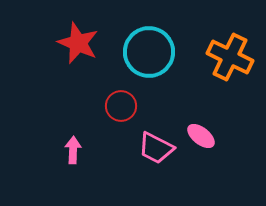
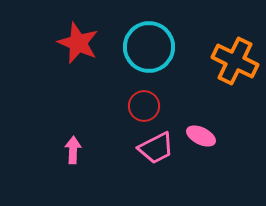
cyan circle: moved 5 px up
orange cross: moved 5 px right, 4 px down
red circle: moved 23 px right
pink ellipse: rotated 12 degrees counterclockwise
pink trapezoid: rotated 54 degrees counterclockwise
